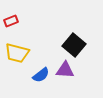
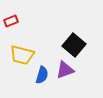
yellow trapezoid: moved 5 px right, 2 px down
purple triangle: rotated 24 degrees counterclockwise
blue semicircle: moved 1 px right; rotated 36 degrees counterclockwise
